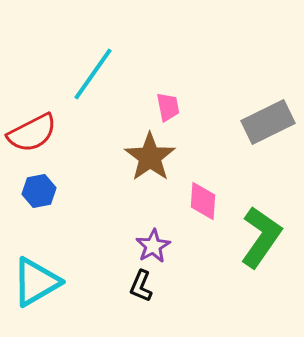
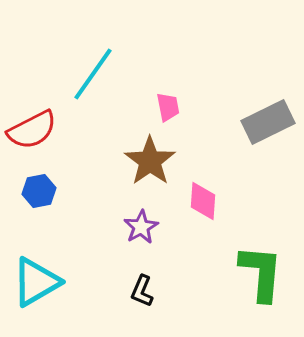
red semicircle: moved 3 px up
brown star: moved 4 px down
green L-shape: moved 36 px down; rotated 30 degrees counterclockwise
purple star: moved 12 px left, 19 px up
black L-shape: moved 1 px right, 5 px down
